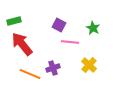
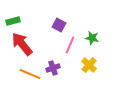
green rectangle: moved 1 px left
green star: moved 1 px left, 10 px down; rotated 16 degrees counterclockwise
pink line: moved 3 px down; rotated 72 degrees counterclockwise
